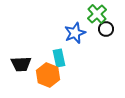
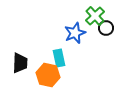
green cross: moved 2 px left, 2 px down
black circle: moved 1 px up
black trapezoid: moved 1 px left, 1 px up; rotated 85 degrees counterclockwise
orange hexagon: rotated 10 degrees counterclockwise
